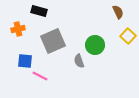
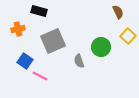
green circle: moved 6 px right, 2 px down
blue square: rotated 28 degrees clockwise
